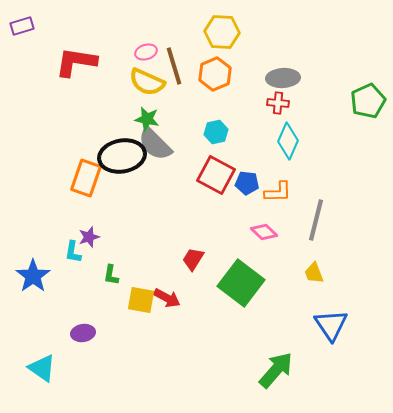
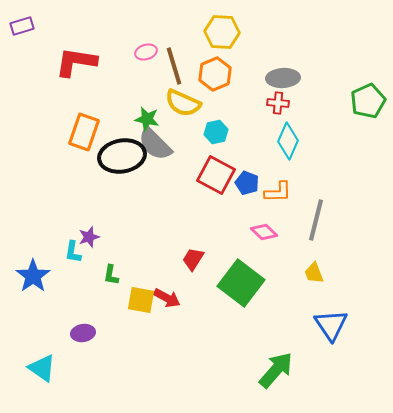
yellow semicircle: moved 36 px right, 21 px down
orange rectangle: moved 2 px left, 46 px up
blue pentagon: rotated 15 degrees clockwise
